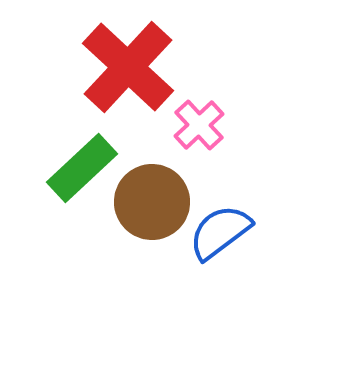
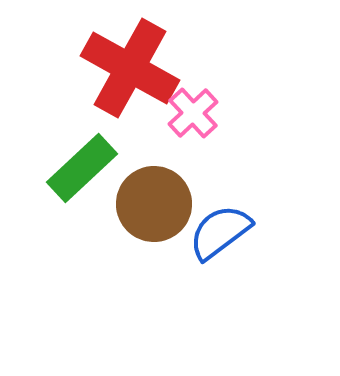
red cross: moved 2 px right, 1 px down; rotated 14 degrees counterclockwise
pink cross: moved 6 px left, 12 px up
brown circle: moved 2 px right, 2 px down
